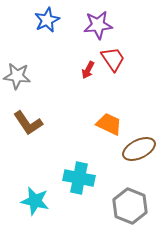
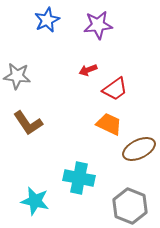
red trapezoid: moved 2 px right, 30 px down; rotated 88 degrees clockwise
red arrow: rotated 42 degrees clockwise
